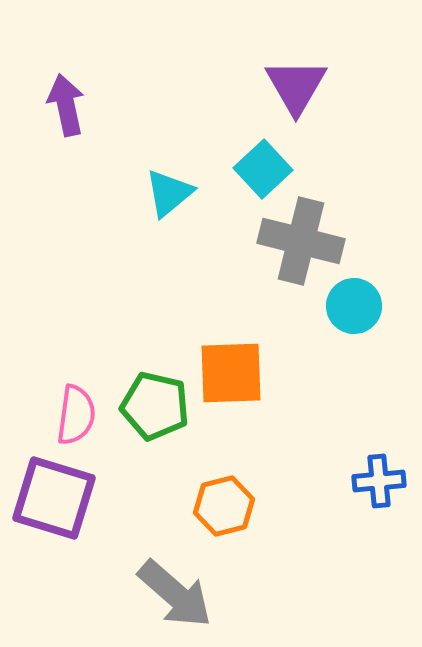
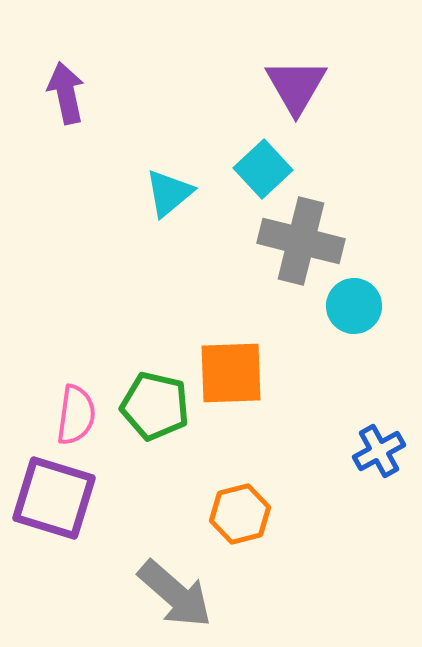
purple arrow: moved 12 px up
blue cross: moved 30 px up; rotated 24 degrees counterclockwise
orange hexagon: moved 16 px right, 8 px down
